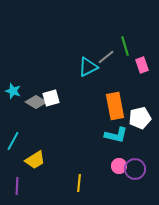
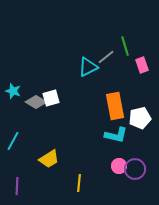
yellow trapezoid: moved 14 px right, 1 px up
